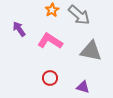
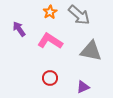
orange star: moved 2 px left, 2 px down
purple triangle: rotated 40 degrees counterclockwise
